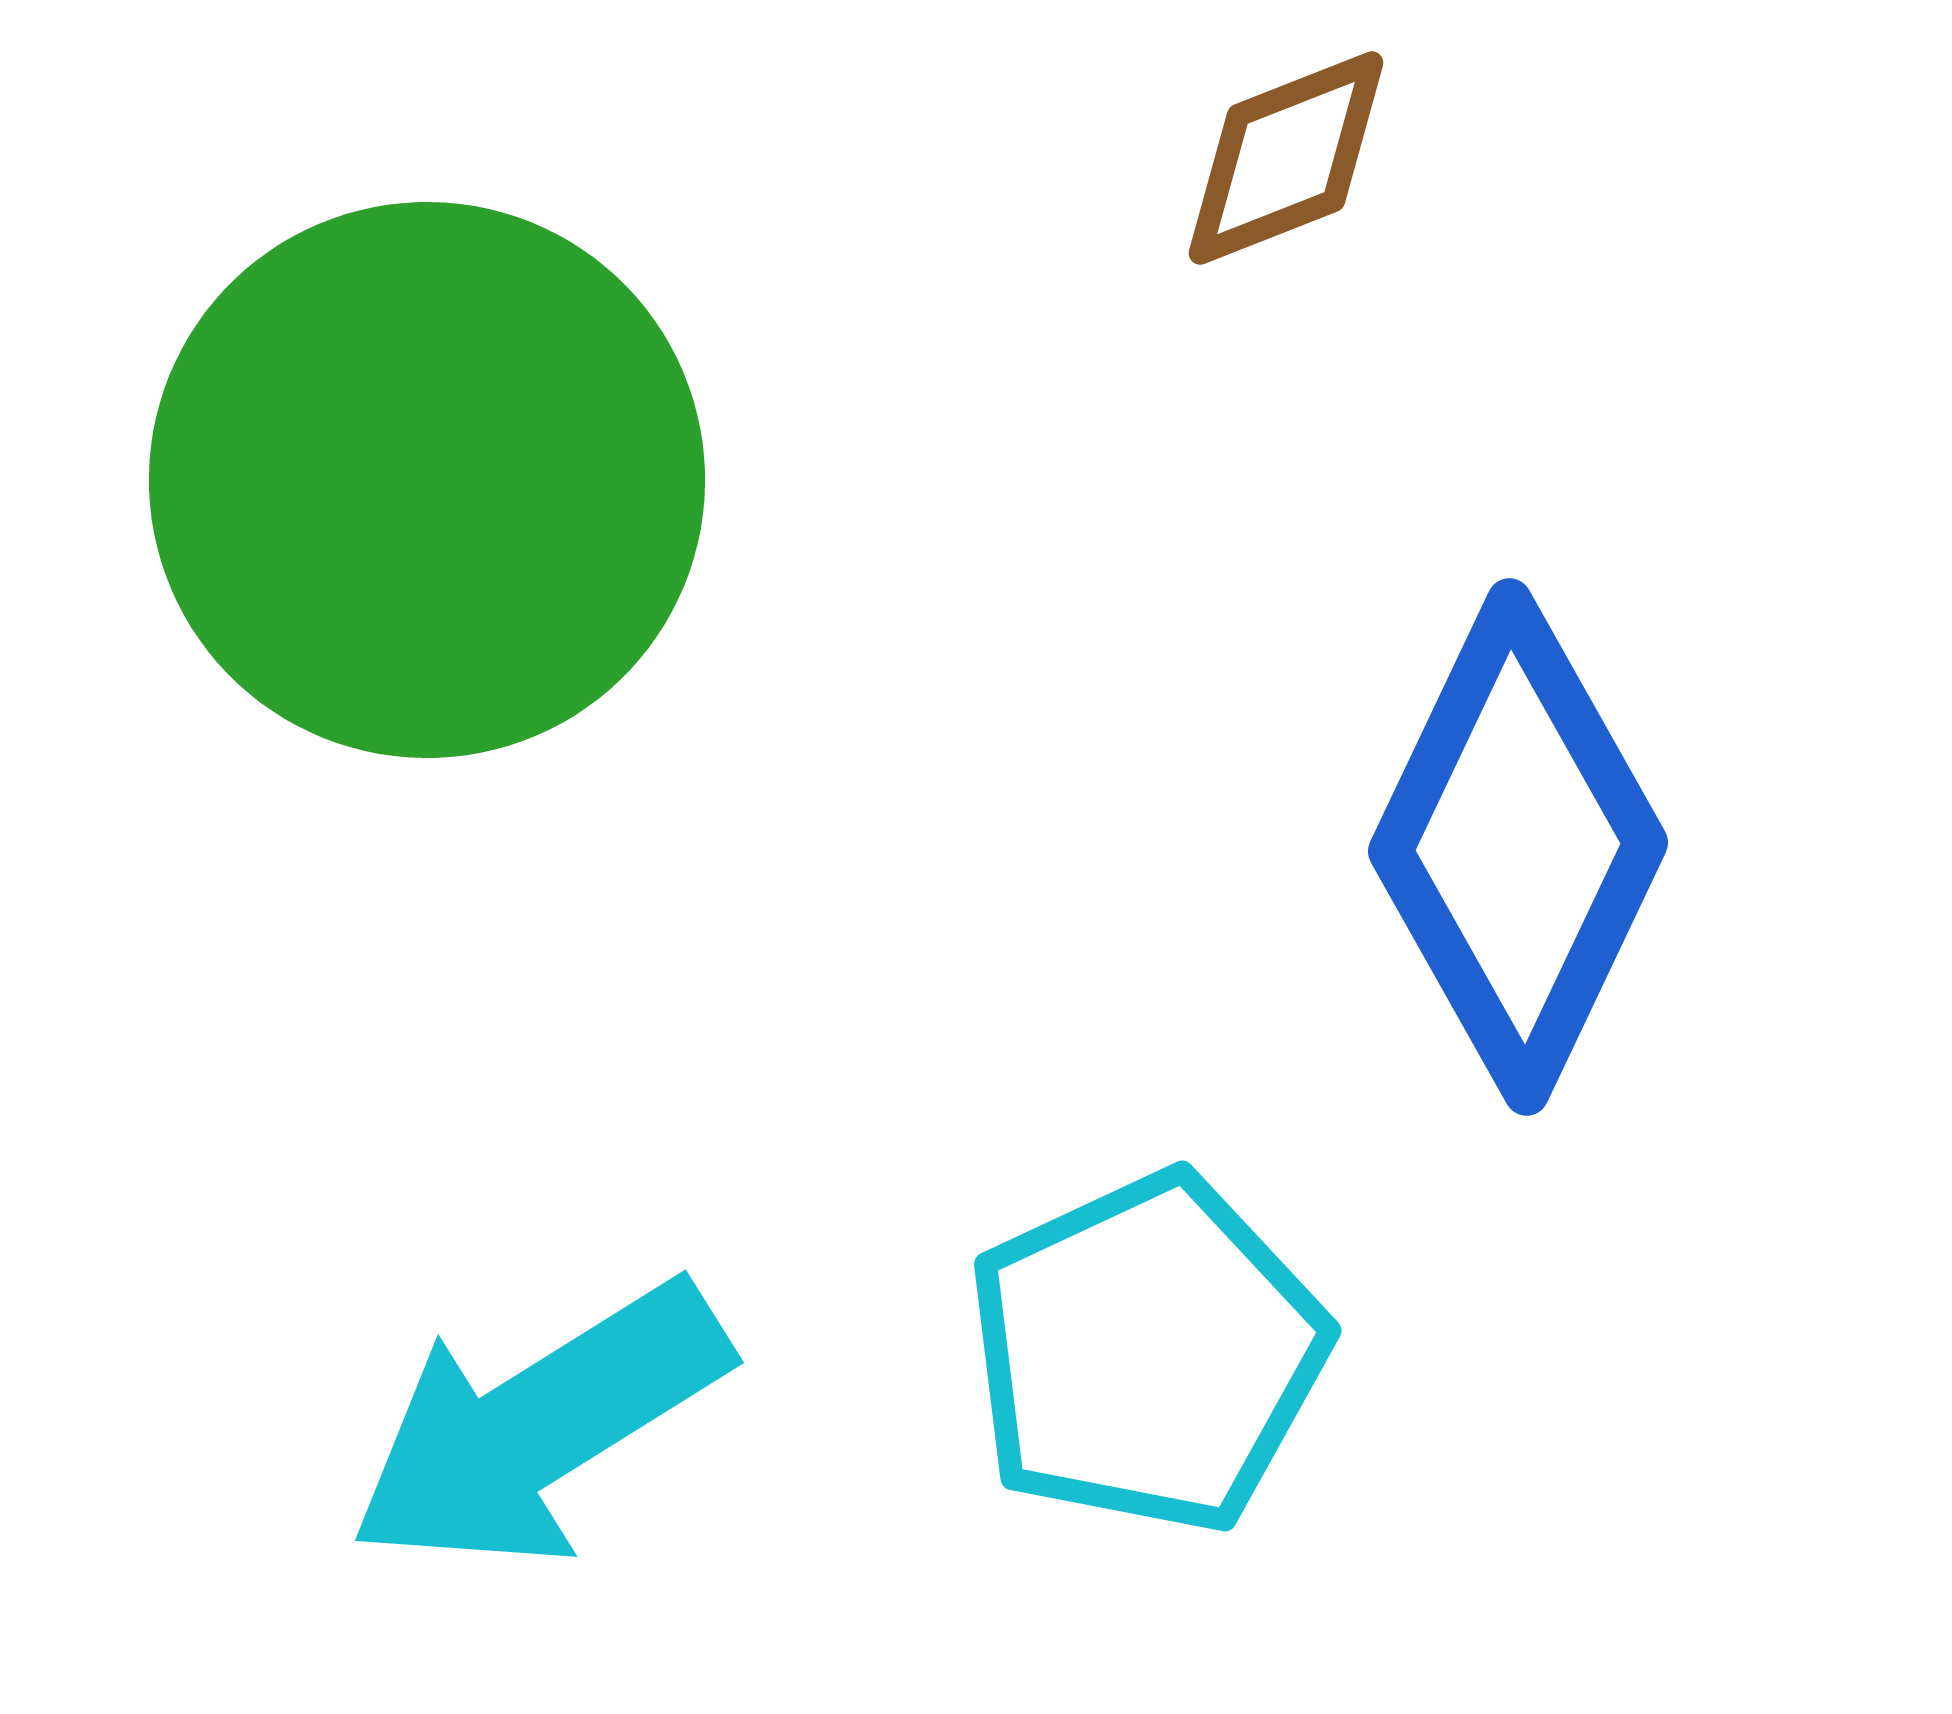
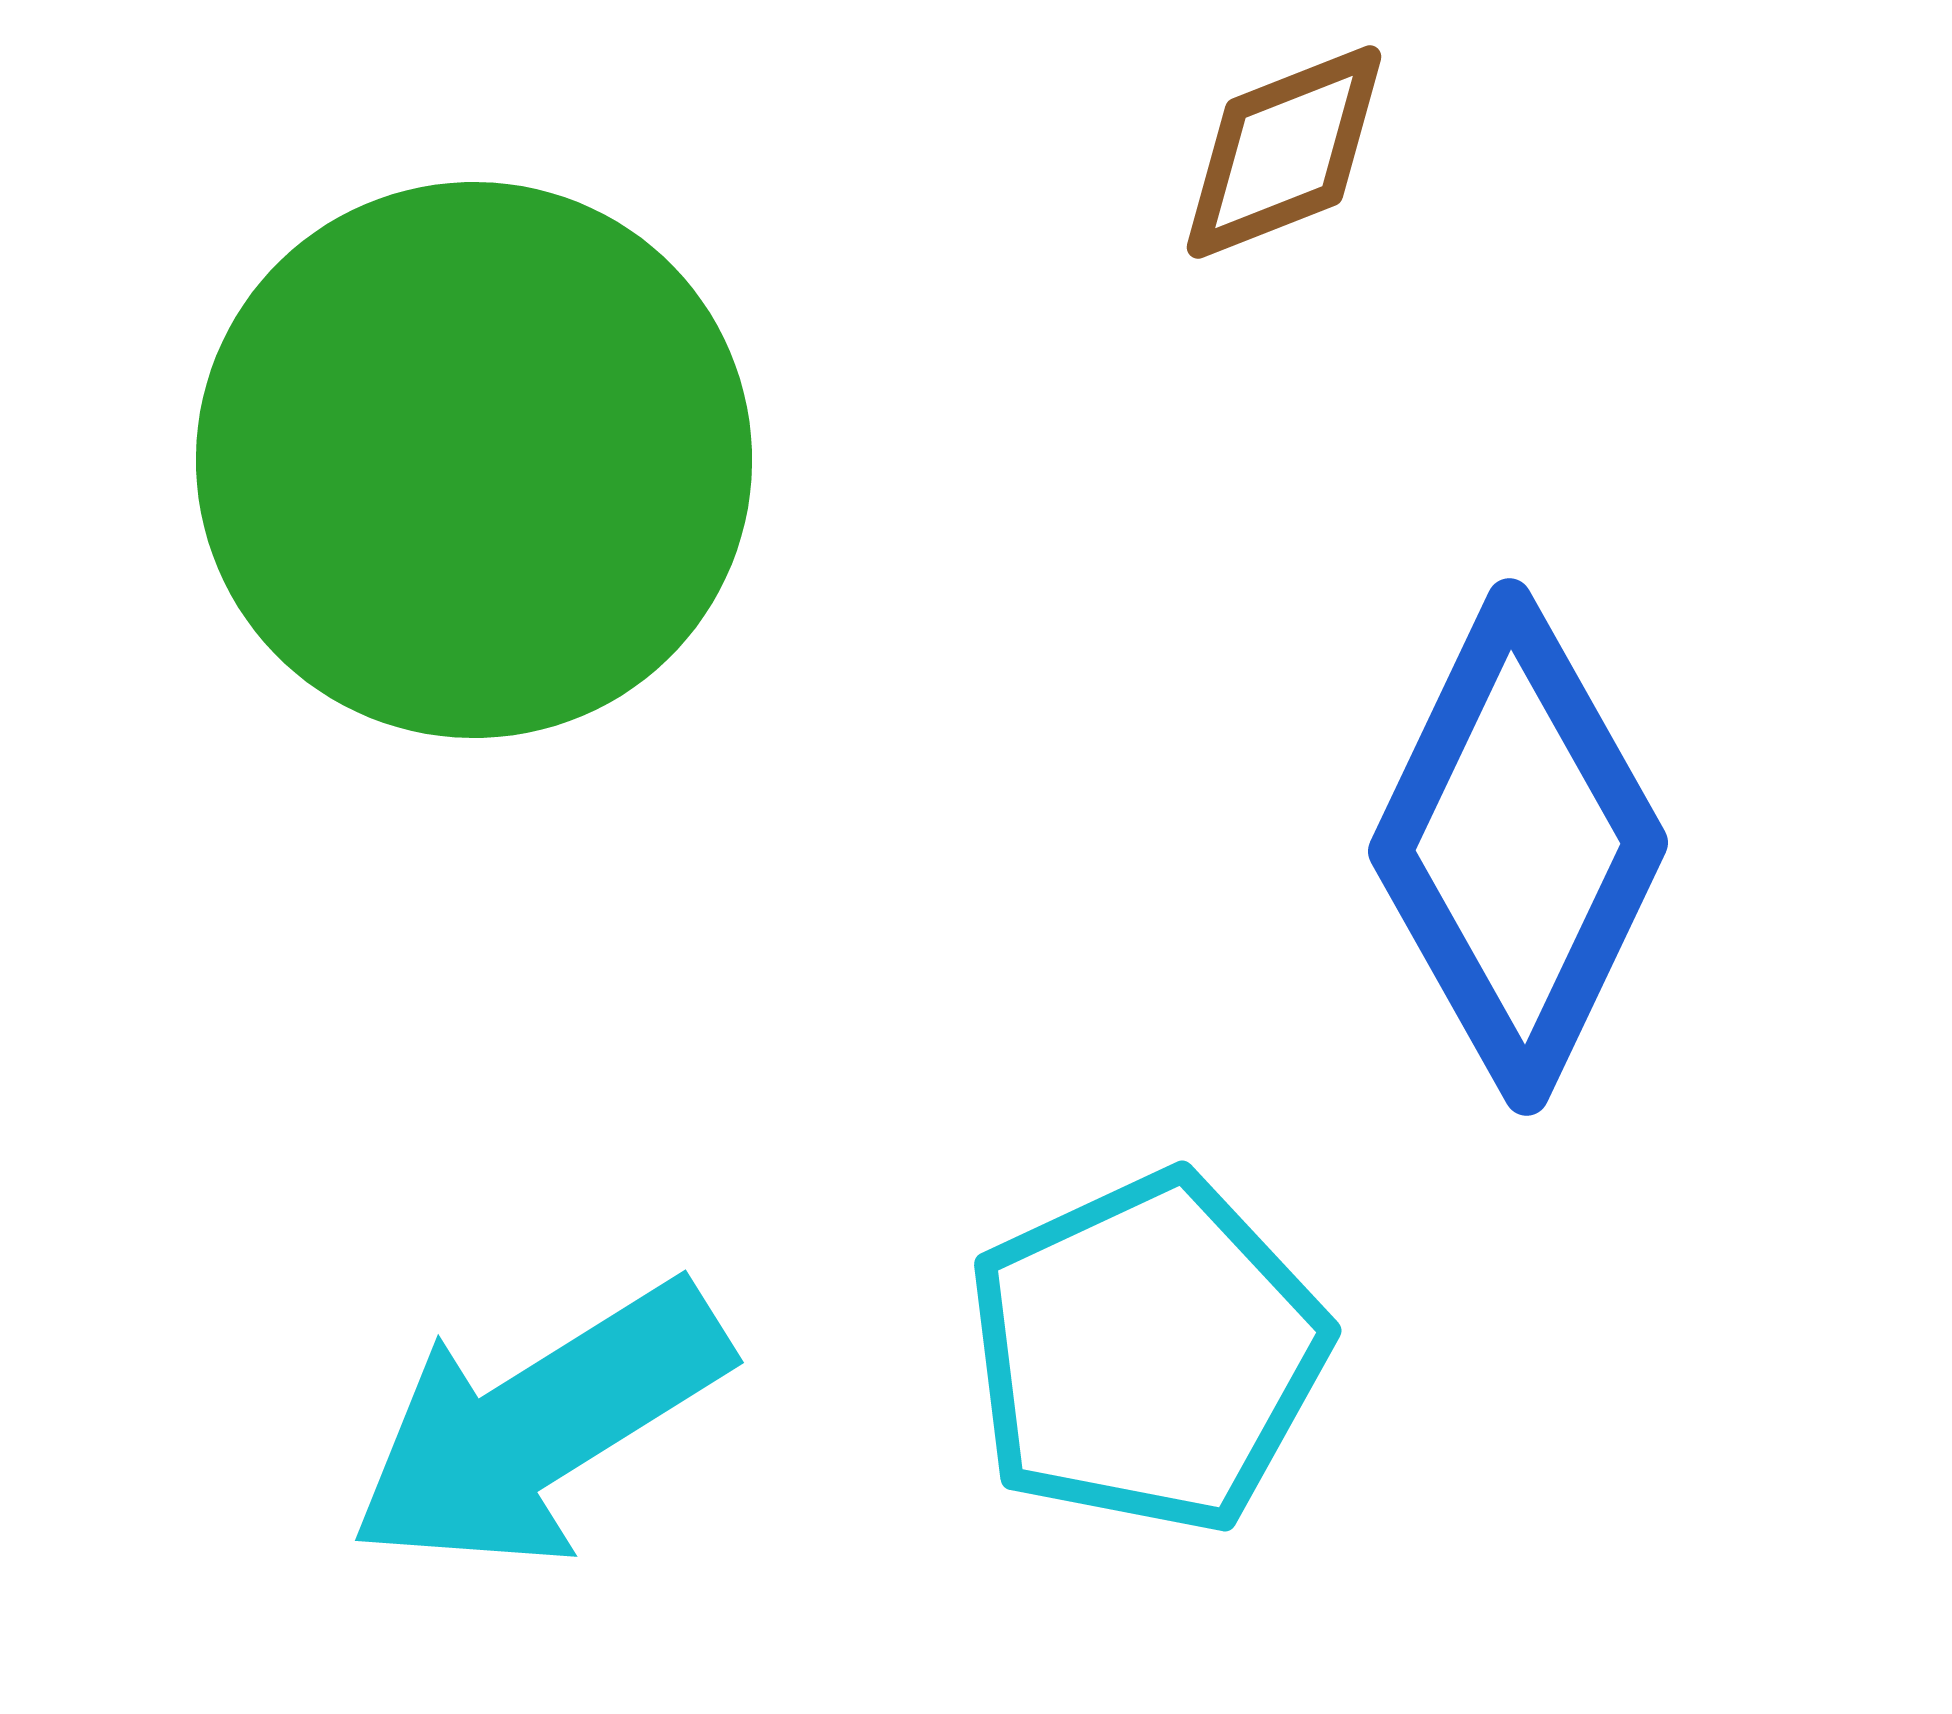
brown diamond: moved 2 px left, 6 px up
green circle: moved 47 px right, 20 px up
